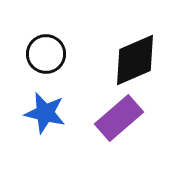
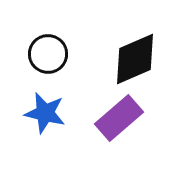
black circle: moved 2 px right
black diamond: moved 1 px up
